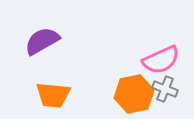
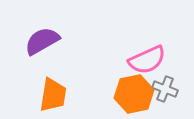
pink semicircle: moved 14 px left
orange trapezoid: rotated 87 degrees counterclockwise
